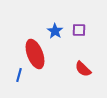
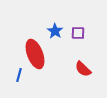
purple square: moved 1 px left, 3 px down
